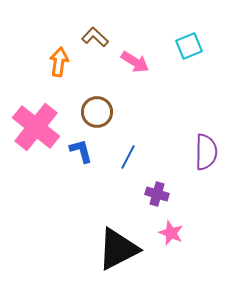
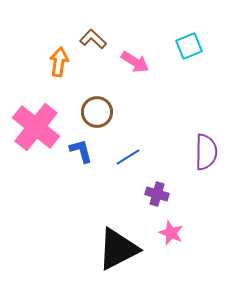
brown L-shape: moved 2 px left, 2 px down
blue line: rotated 30 degrees clockwise
